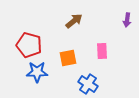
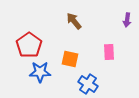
brown arrow: rotated 90 degrees counterclockwise
red pentagon: rotated 20 degrees clockwise
pink rectangle: moved 7 px right, 1 px down
orange square: moved 2 px right, 1 px down; rotated 24 degrees clockwise
blue star: moved 3 px right
